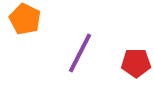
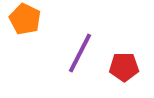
red pentagon: moved 12 px left, 4 px down
